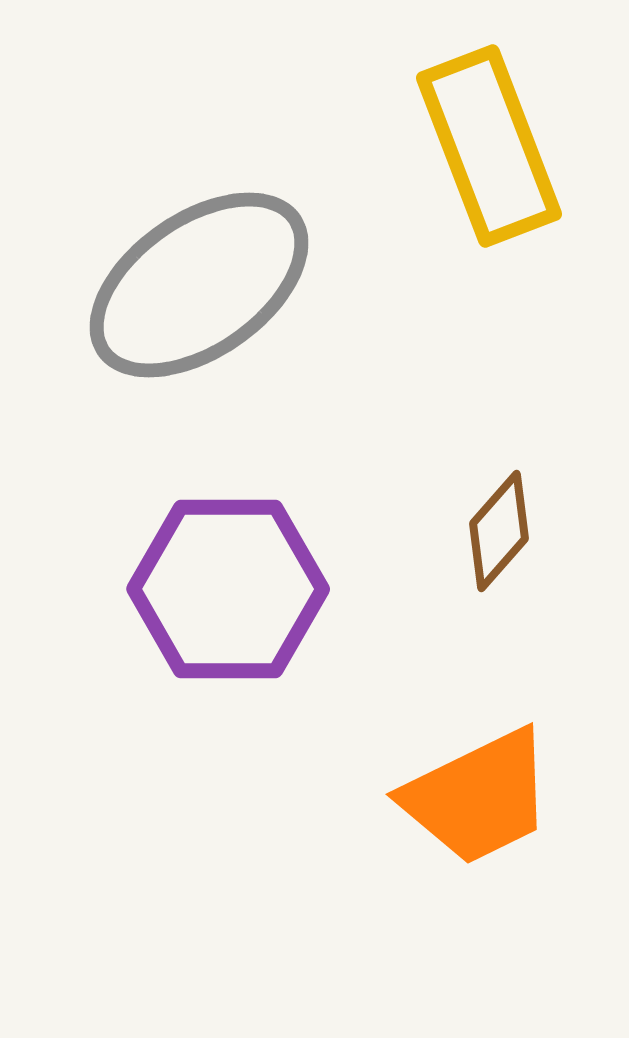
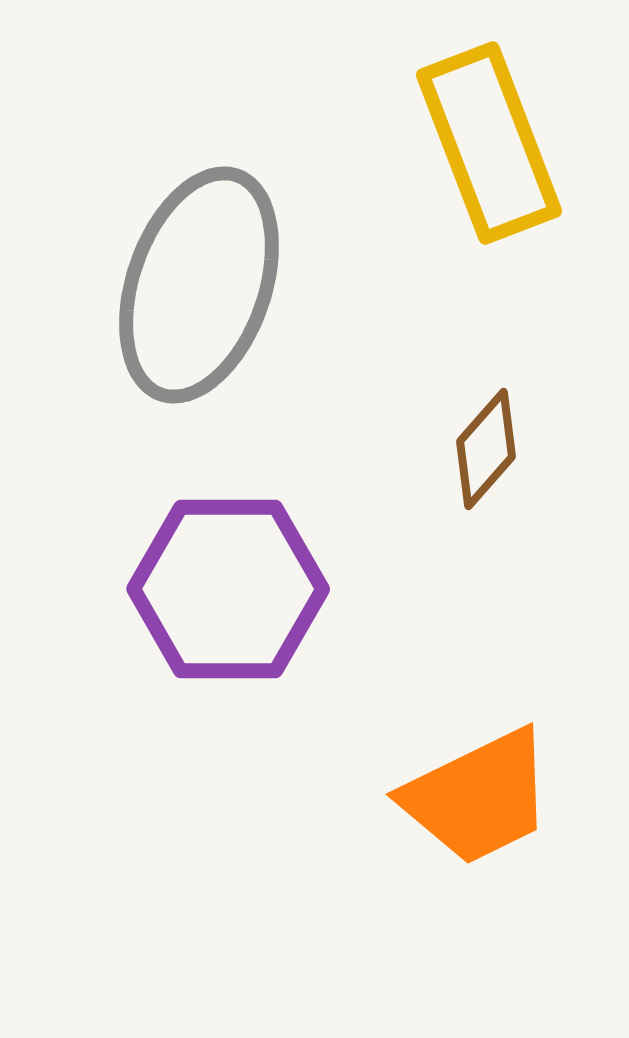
yellow rectangle: moved 3 px up
gray ellipse: rotated 36 degrees counterclockwise
brown diamond: moved 13 px left, 82 px up
